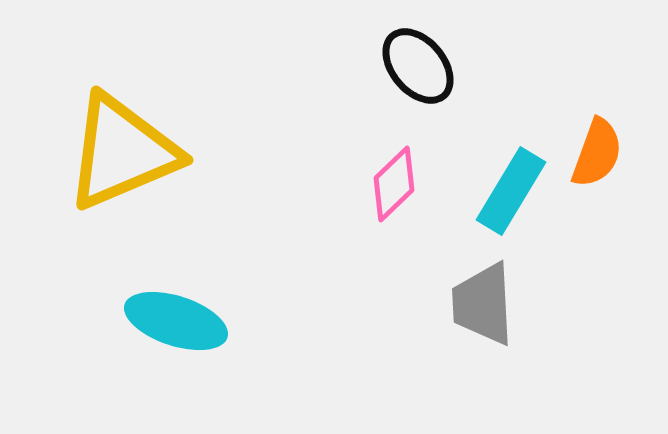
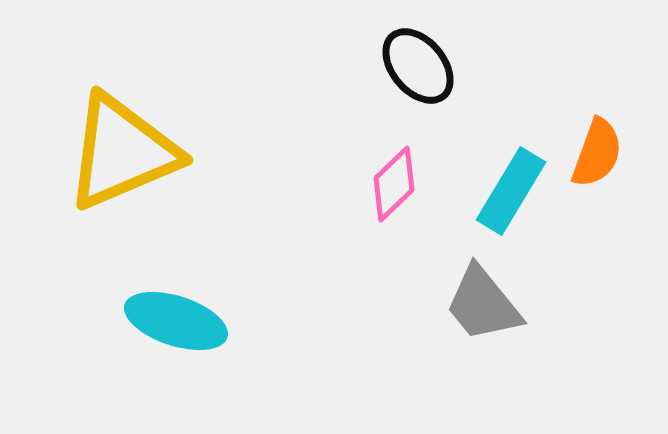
gray trapezoid: rotated 36 degrees counterclockwise
